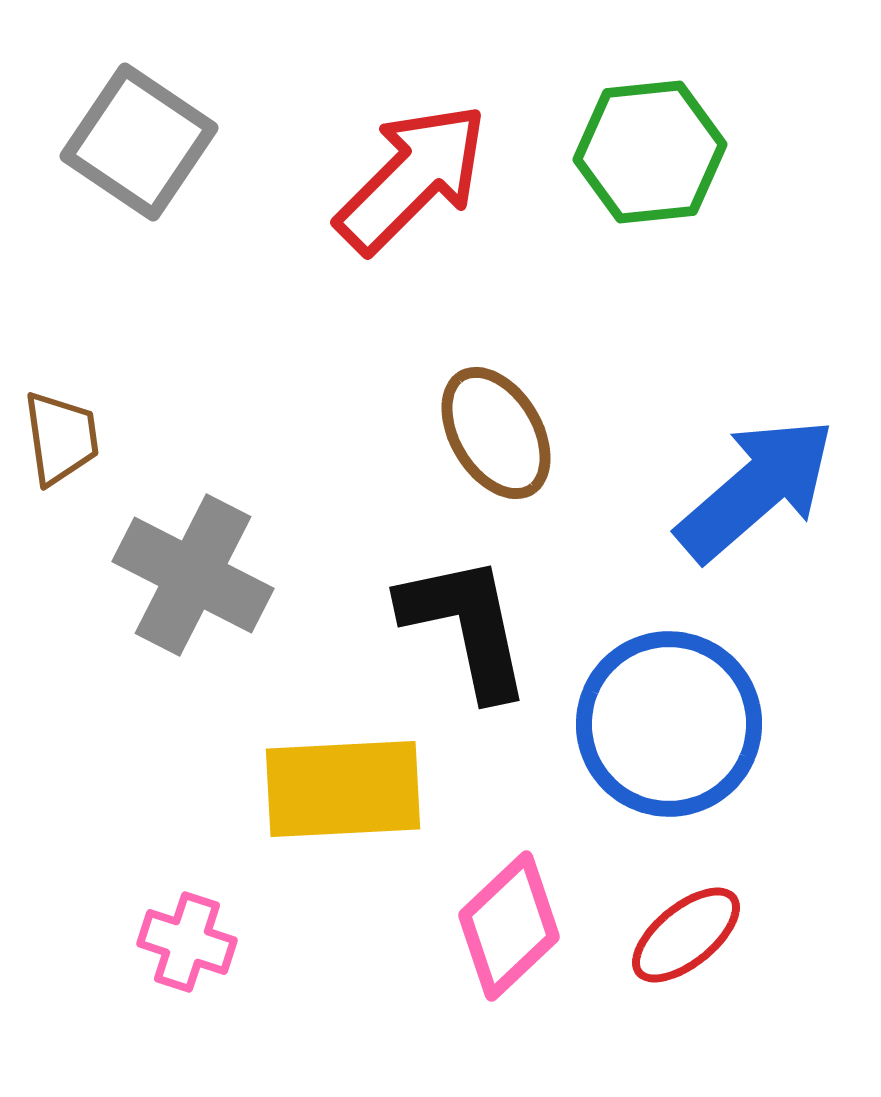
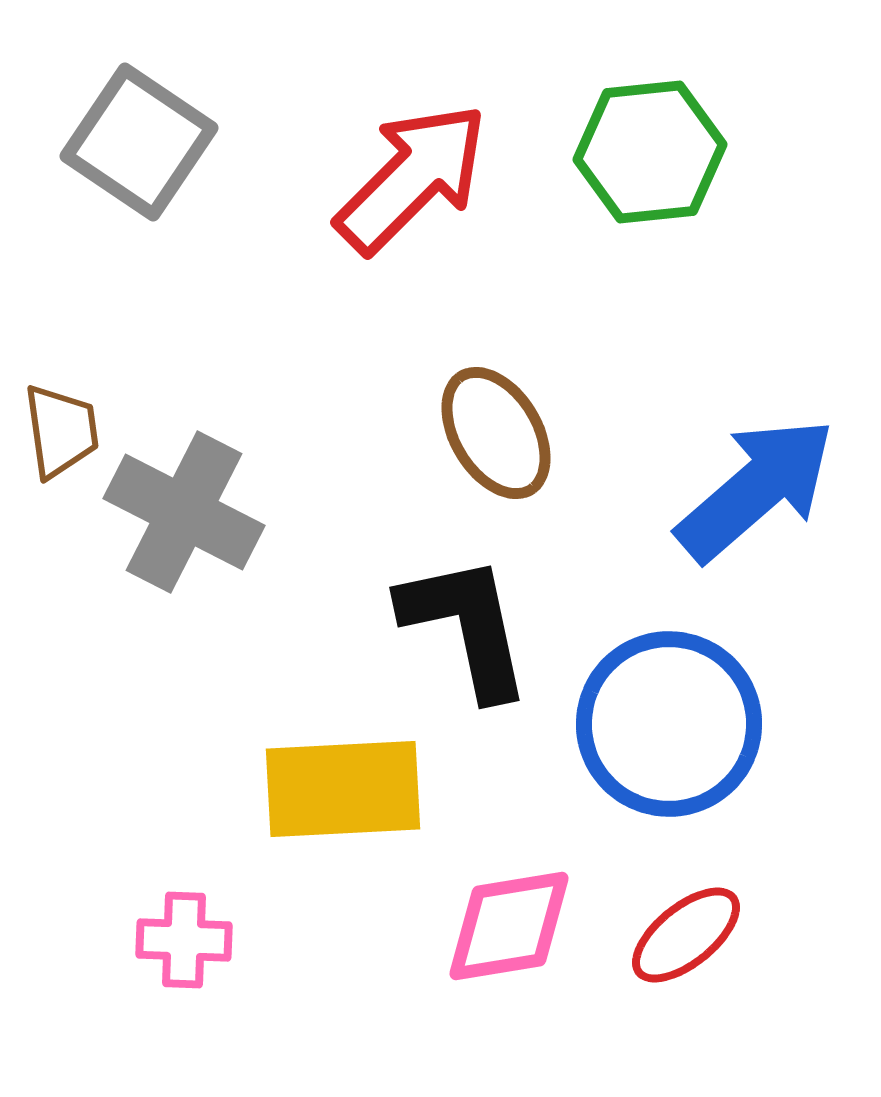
brown trapezoid: moved 7 px up
gray cross: moved 9 px left, 63 px up
pink diamond: rotated 34 degrees clockwise
pink cross: moved 3 px left, 2 px up; rotated 16 degrees counterclockwise
